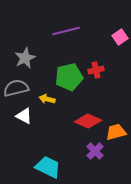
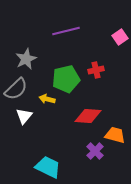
gray star: moved 1 px right, 1 px down
green pentagon: moved 3 px left, 2 px down
gray semicircle: moved 1 px down; rotated 150 degrees clockwise
white triangle: rotated 42 degrees clockwise
red diamond: moved 5 px up; rotated 20 degrees counterclockwise
orange trapezoid: moved 1 px left, 3 px down; rotated 30 degrees clockwise
